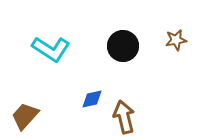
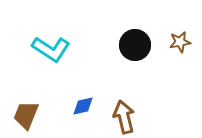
brown star: moved 4 px right, 2 px down
black circle: moved 12 px right, 1 px up
blue diamond: moved 9 px left, 7 px down
brown trapezoid: moved 1 px right, 1 px up; rotated 20 degrees counterclockwise
